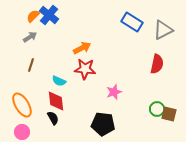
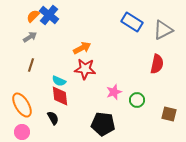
red diamond: moved 4 px right, 5 px up
green circle: moved 20 px left, 9 px up
